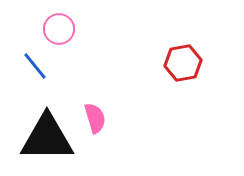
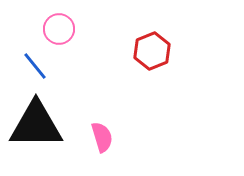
red hexagon: moved 31 px left, 12 px up; rotated 12 degrees counterclockwise
pink semicircle: moved 7 px right, 19 px down
black triangle: moved 11 px left, 13 px up
